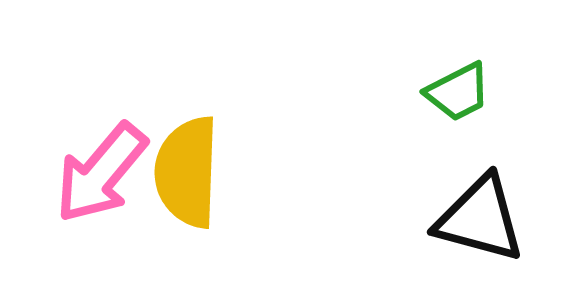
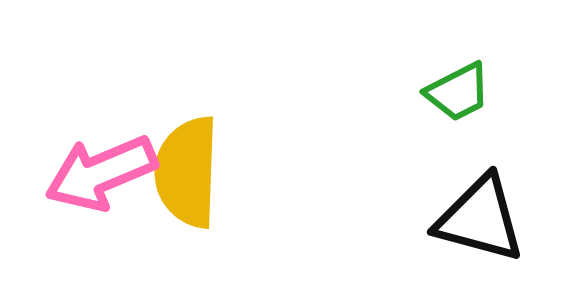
pink arrow: rotated 27 degrees clockwise
